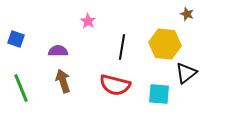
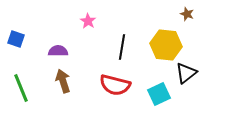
yellow hexagon: moved 1 px right, 1 px down
cyan square: rotated 30 degrees counterclockwise
